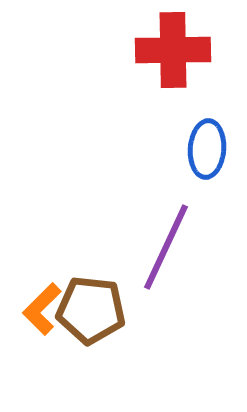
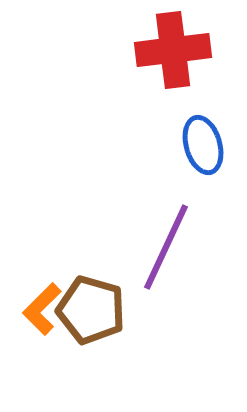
red cross: rotated 6 degrees counterclockwise
blue ellipse: moved 4 px left, 4 px up; rotated 20 degrees counterclockwise
brown pentagon: rotated 10 degrees clockwise
